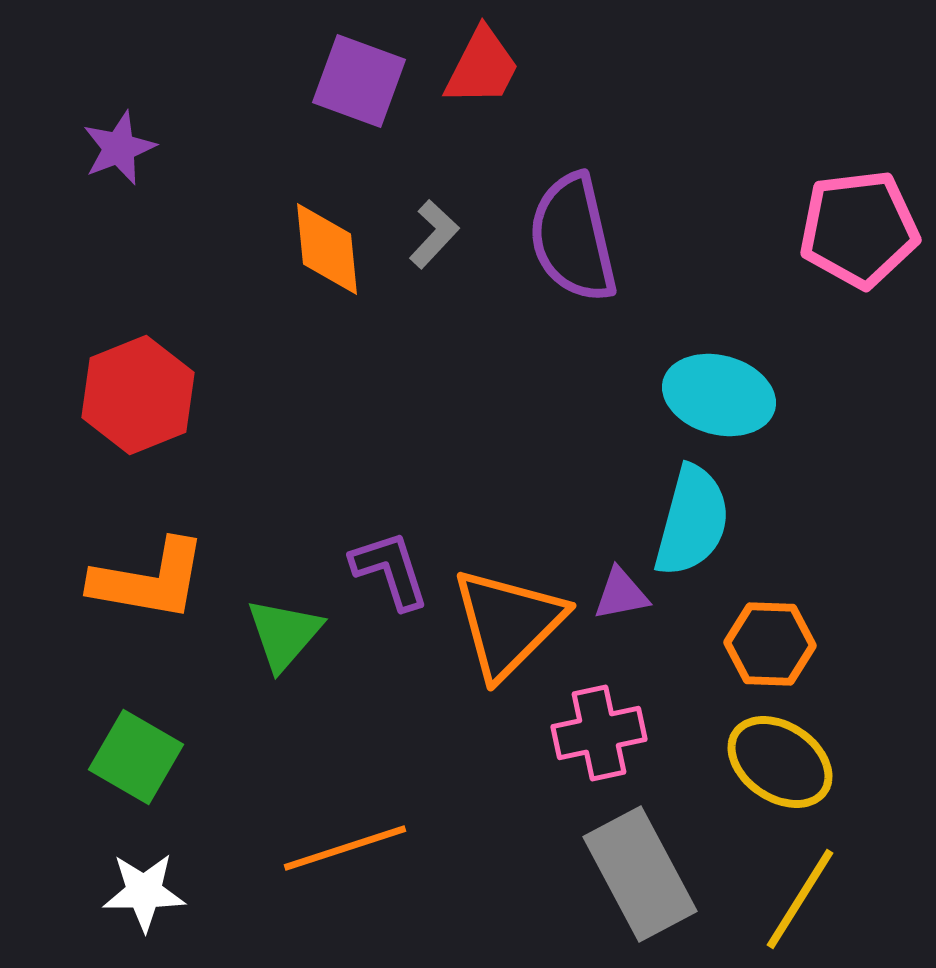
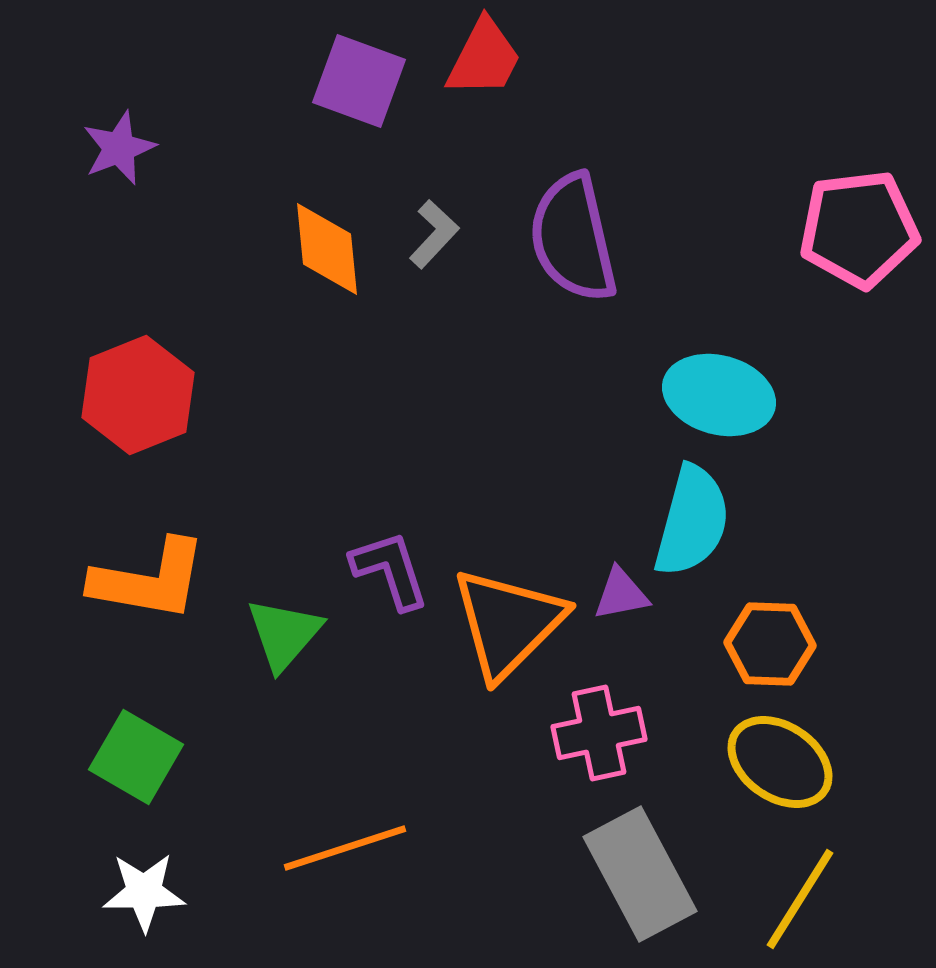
red trapezoid: moved 2 px right, 9 px up
